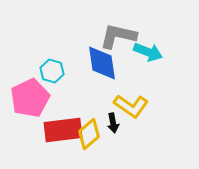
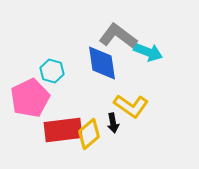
gray L-shape: rotated 24 degrees clockwise
